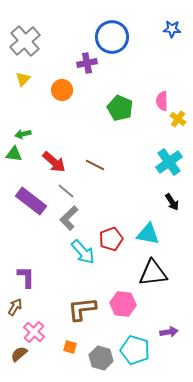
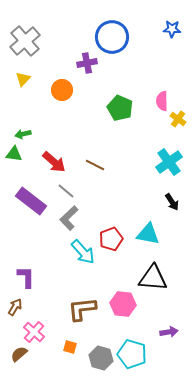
black triangle: moved 5 px down; rotated 12 degrees clockwise
cyan pentagon: moved 3 px left, 4 px down
